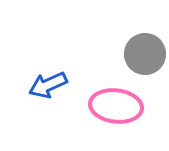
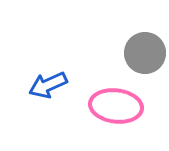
gray circle: moved 1 px up
